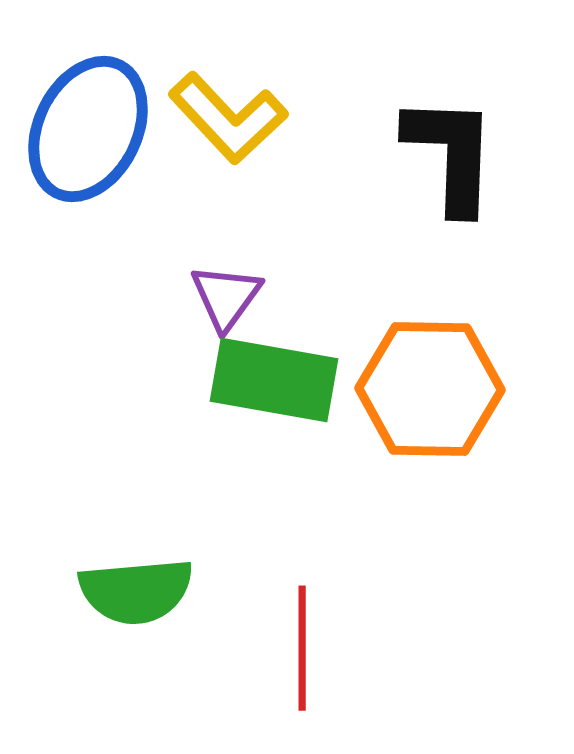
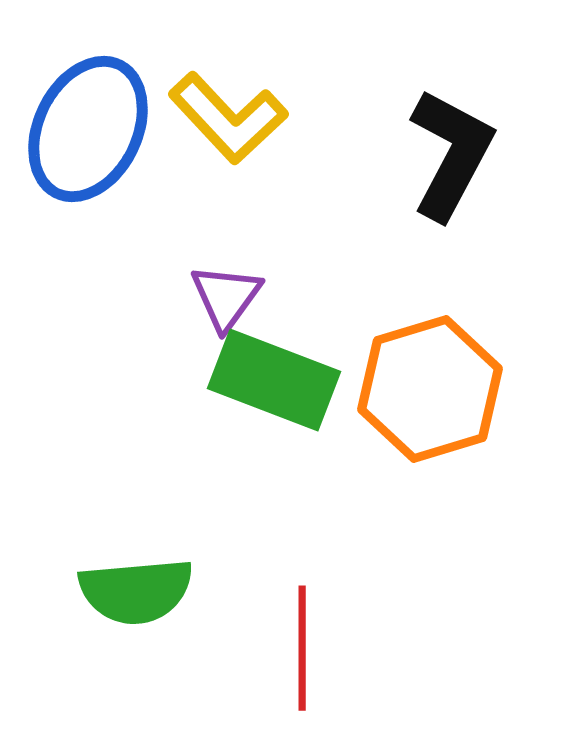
black L-shape: rotated 26 degrees clockwise
green rectangle: rotated 11 degrees clockwise
orange hexagon: rotated 18 degrees counterclockwise
